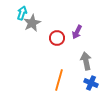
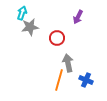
gray star: moved 2 px left, 4 px down; rotated 18 degrees clockwise
purple arrow: moved 1 px right, 15 px up
gray arrow: moved 18 px left, 2 px down
blue cross: moved 5 px left, 3 px up
